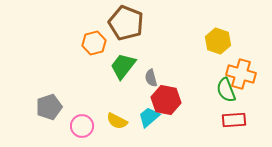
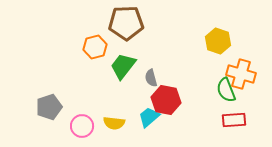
brown pentagon: rotated 24 degrees counterclockwise
orange hexagon: moved 1 px right, 4 px down
yellow semicircle: moved 3 px left, 2 px down; rotated 20 degrees counterclockwise
